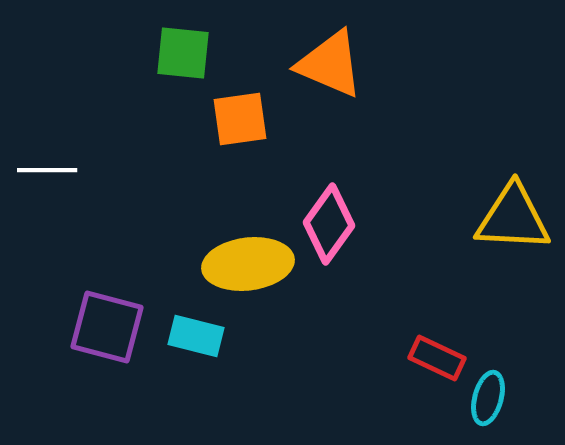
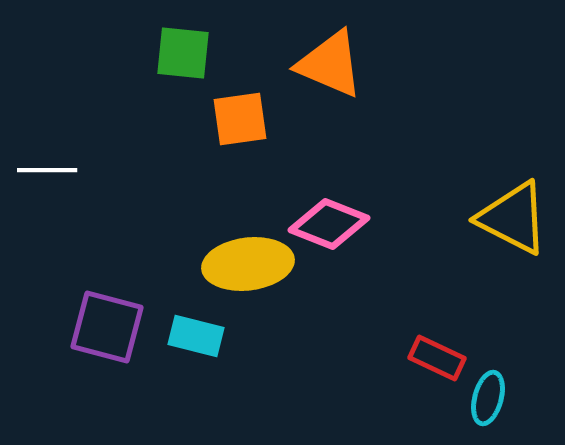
yellow triangle: rotated 24 degrees clockwise
pink diamond: rotated 76 degrees clockwise
